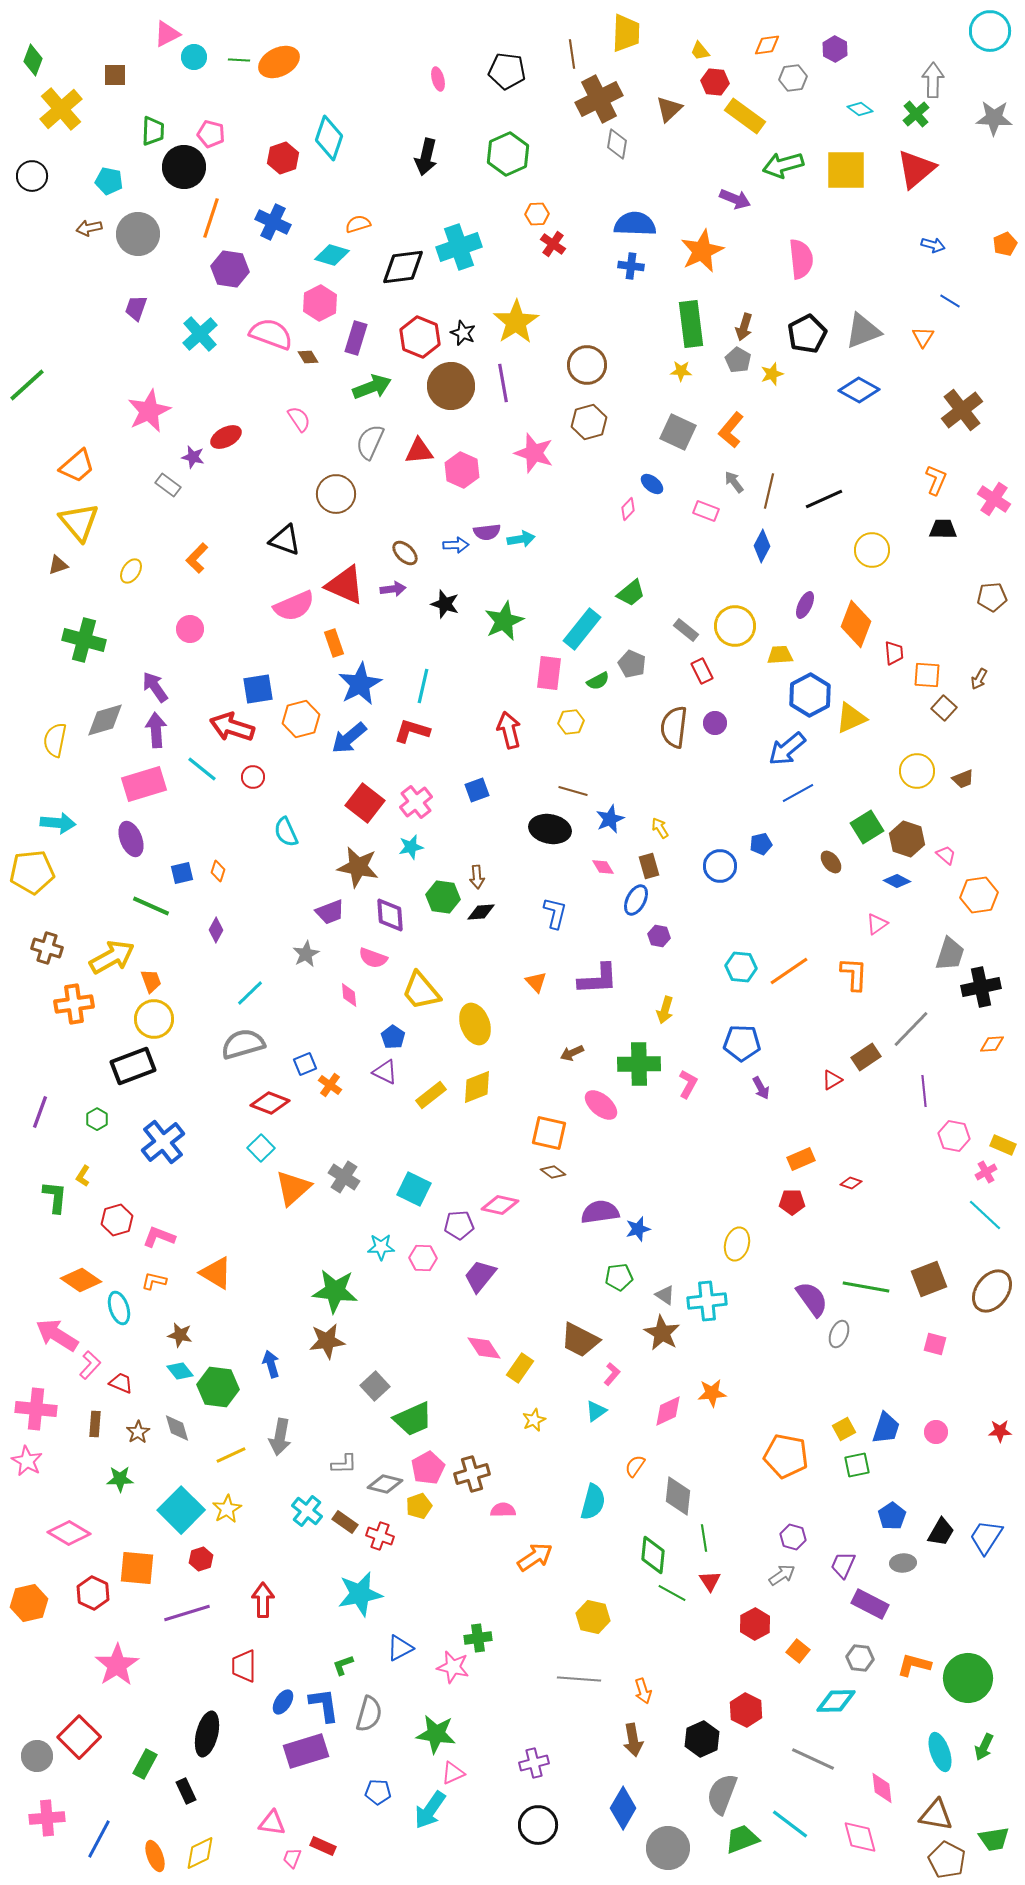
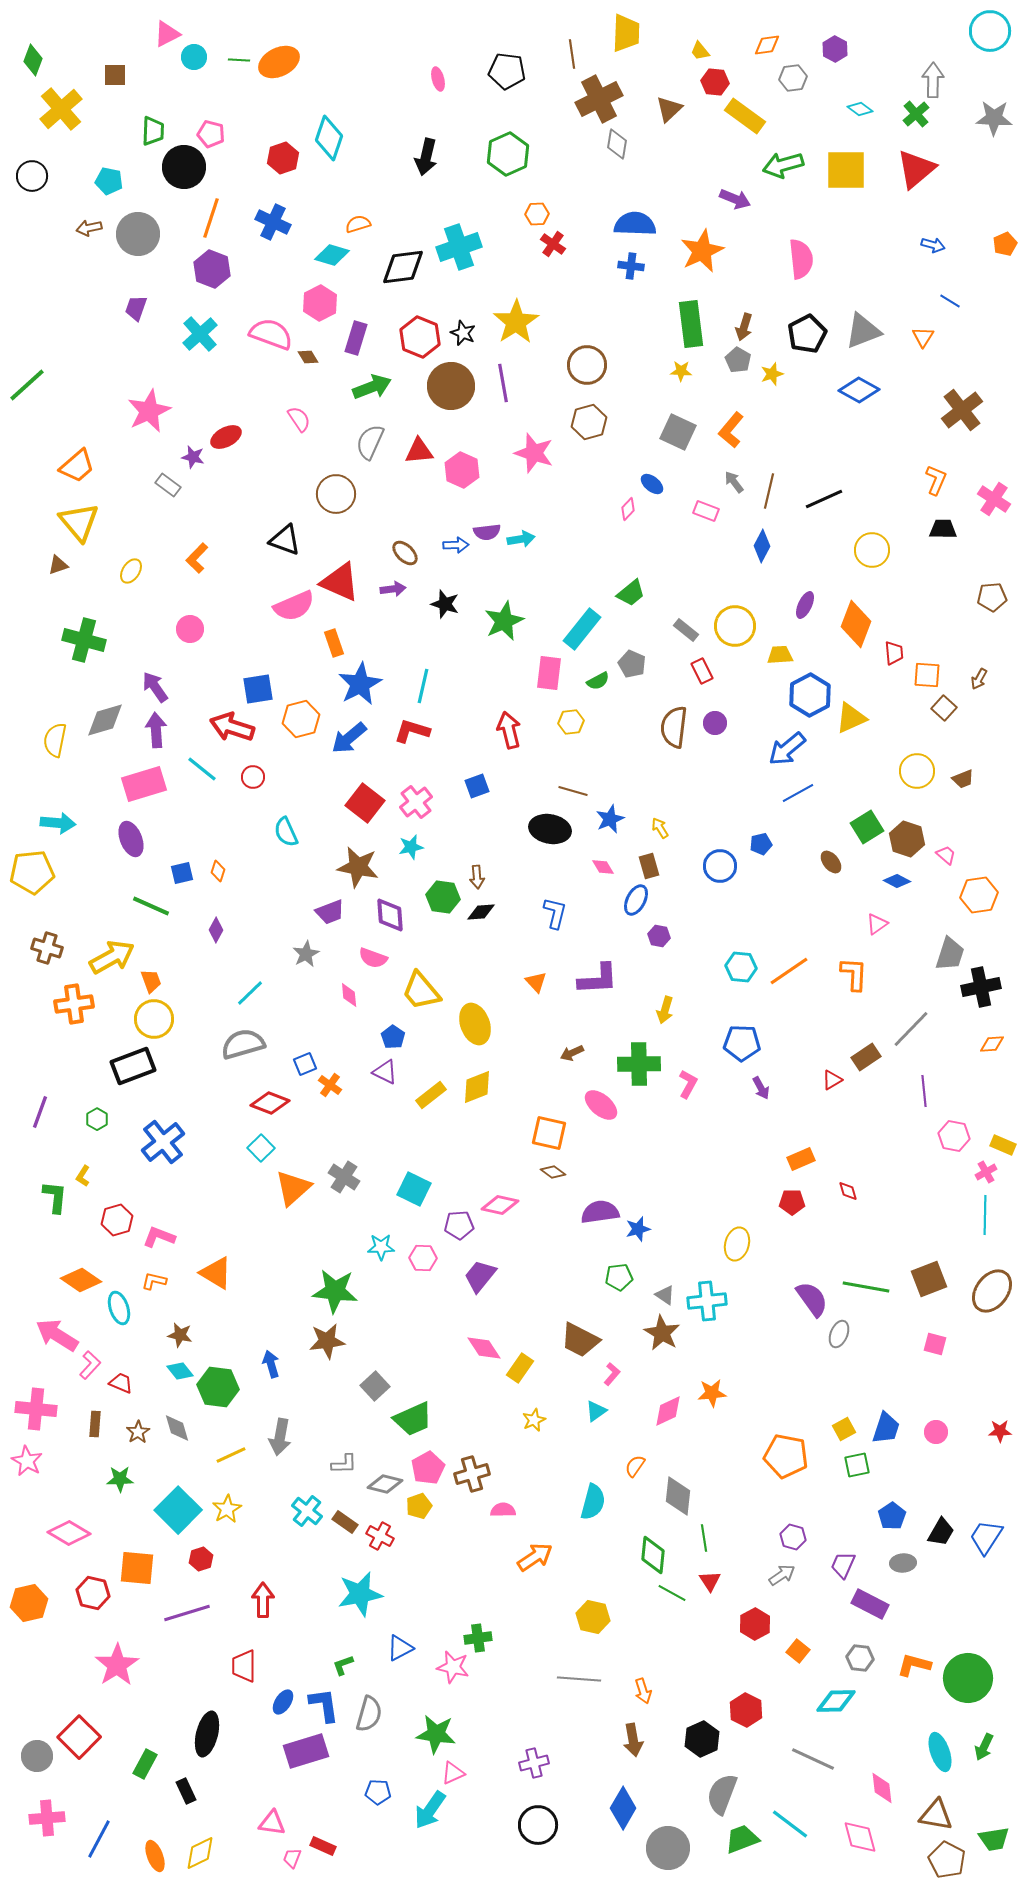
purple hexagon at (230, 269): moved 18 px left; rotated 12 degrees clockwise
red triangle at (345, 585): moved 5 px left, 3 px up
blue square at (477, 790): moved 4 px up
red diamond at (851, 1183): moved 3 px left, 8 px down; rotated 55 degrees clockwise
cyan line at (985, 1215): rotated 48 degrees clockwise
cyan square at (181, 1510): moved 3 px left
red cross at (380, 1536): rotated 8 degrees clockwise
red hexagon at (93, 1593): rotated 12 degrees counterclockwise
